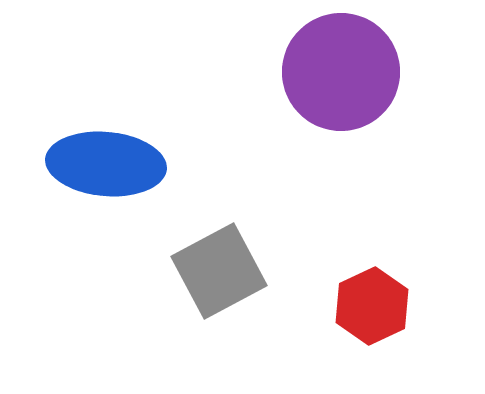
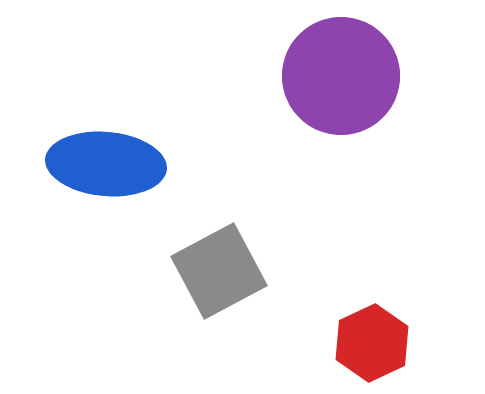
purple circle: moved 4 px down
red hexagon: moved 37 px down
